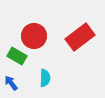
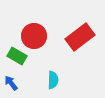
cyan semicircle: moved 8 px right, 2 px down
